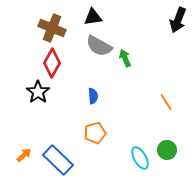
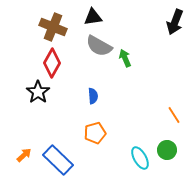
black arrow: moved 3 px left, 2 px down
brown cross: moved 1 px right, 1 px up
orange line: moved 8 px right, 13 px down
